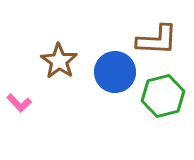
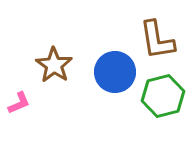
brown L-shape: rotated 78 degrees clockwise
brown star: moved 5 px left, 4 px down
pink L-shape: rotated 70 degrees counterclockwise
